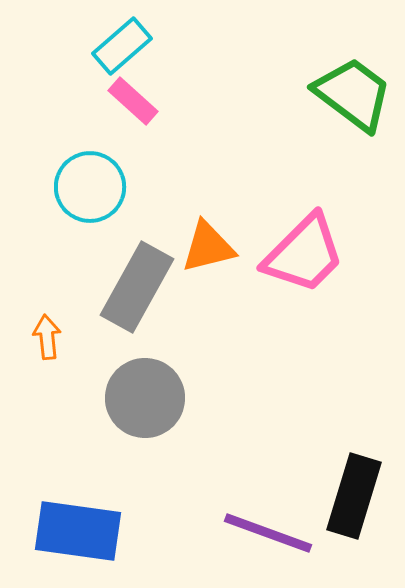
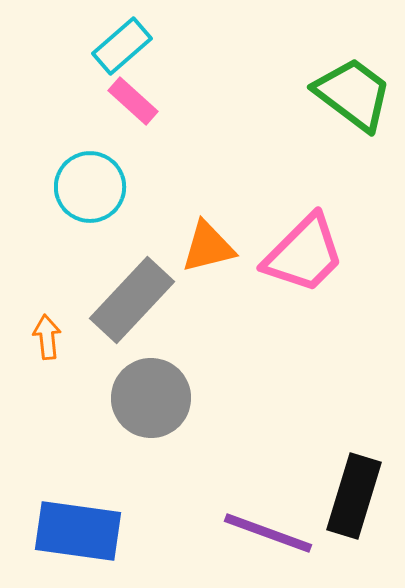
gray rectangle: moved 5 px left, 13 px down; rotated 14 degrees clockwise
gray circle: moved 6 px right
